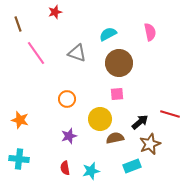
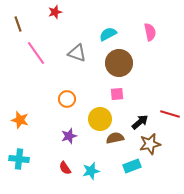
brown star: rotated 10 degrees clockwise
red semicircle: rotated 24 degrees counterclockwise
